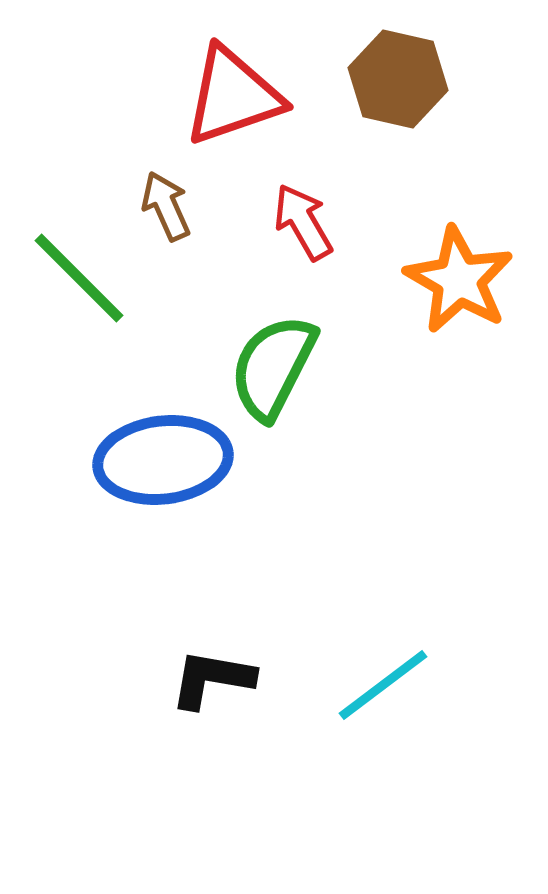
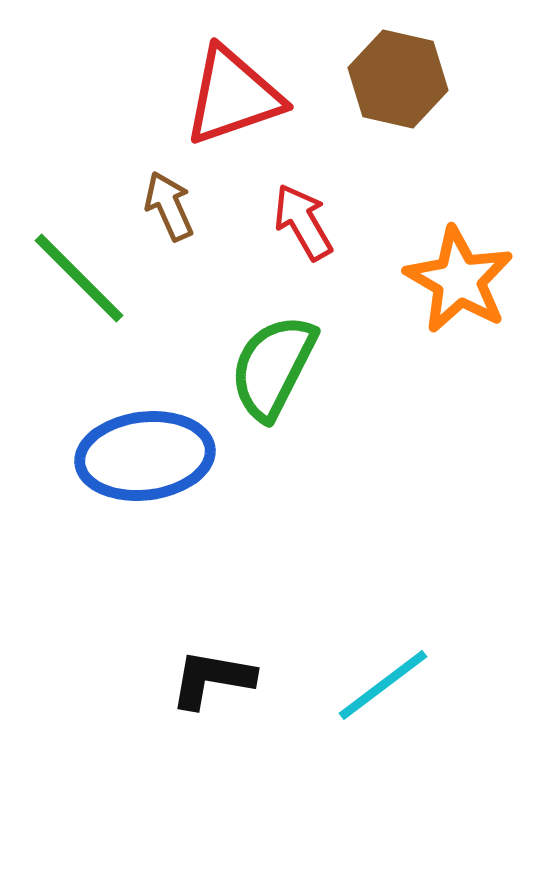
brown arrow: moved 3 px right
blue ellipse: moved 18 px left, 4 px up
